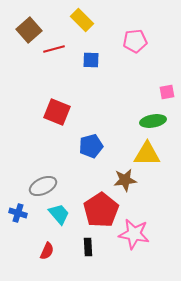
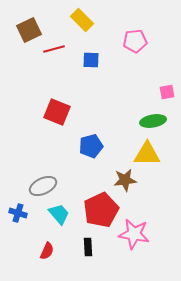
brown square: rotated 15 degrees clockwise
red pentagon: rotated 8 degrees clockwise
